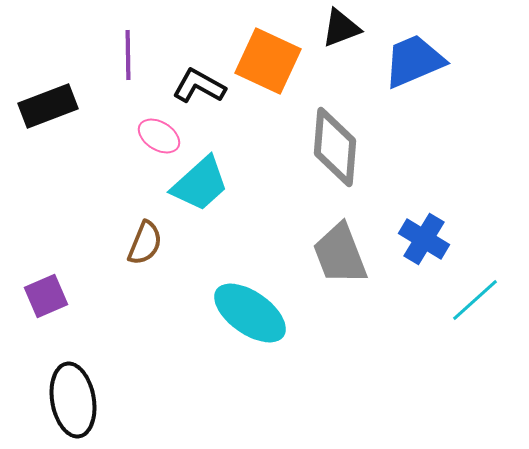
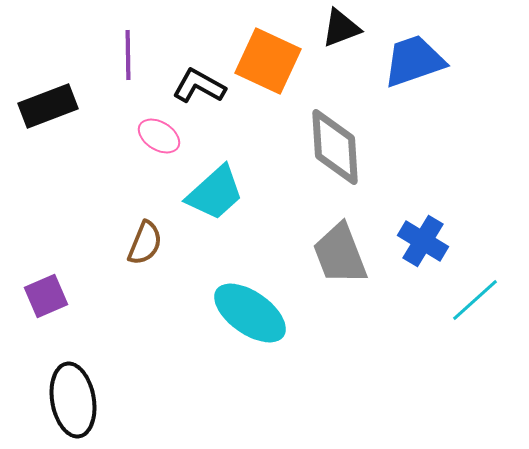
blue trapezoid: rotated 4 degrees clockwise
gray diamond: rotated 8 degrees counterclockwise
cyan trapezoid: moved 15 px right, 9 px down
blue cross: moved 1 px left, 2 px down
